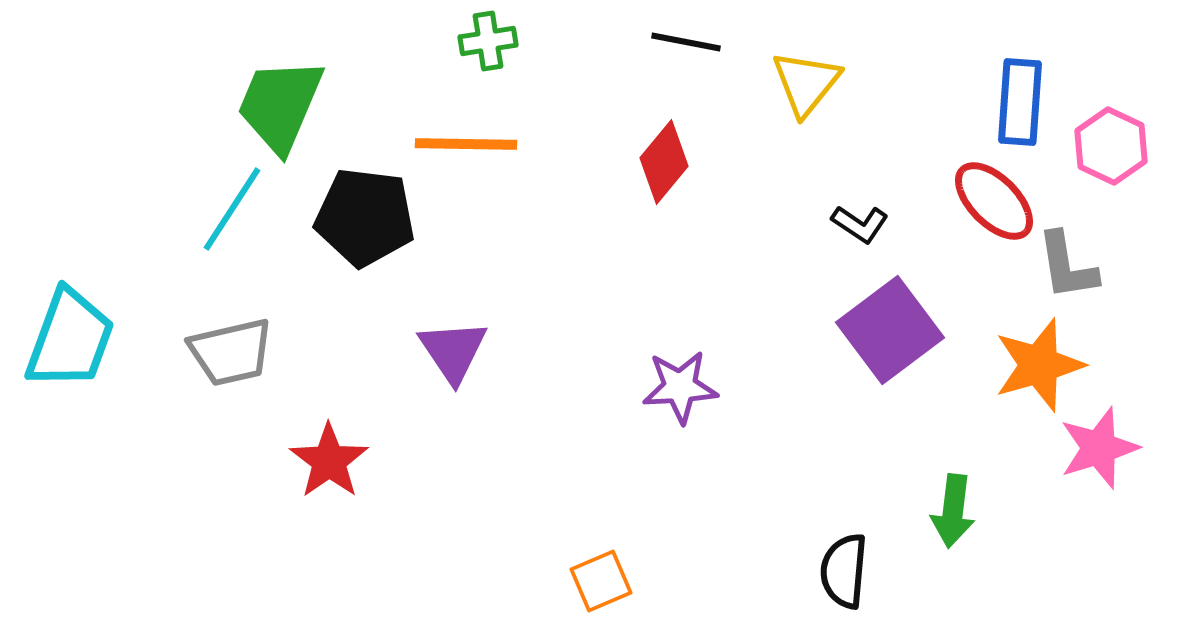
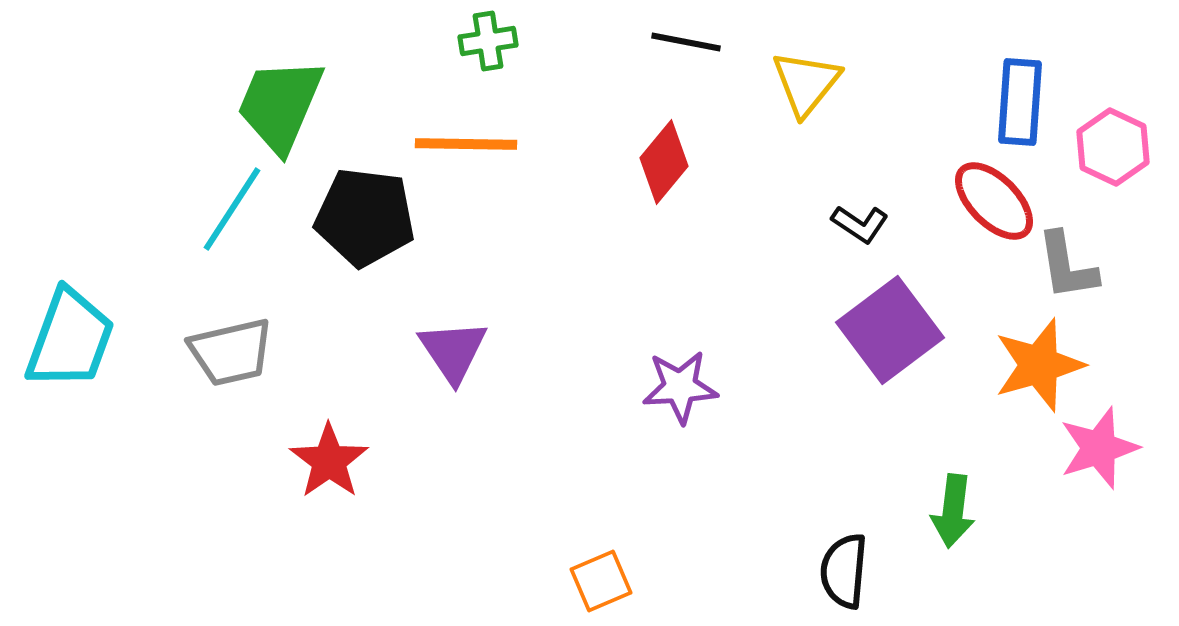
pink hexagon: moved 2 px right, 1 px down
